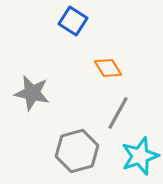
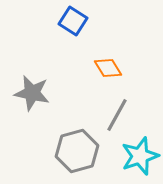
gray line: moved 1 px left, 2 px down
